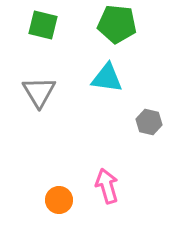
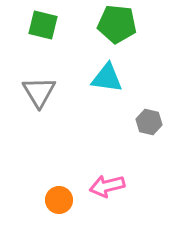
pink arrow: rotated 88 degrees counterclockwise
